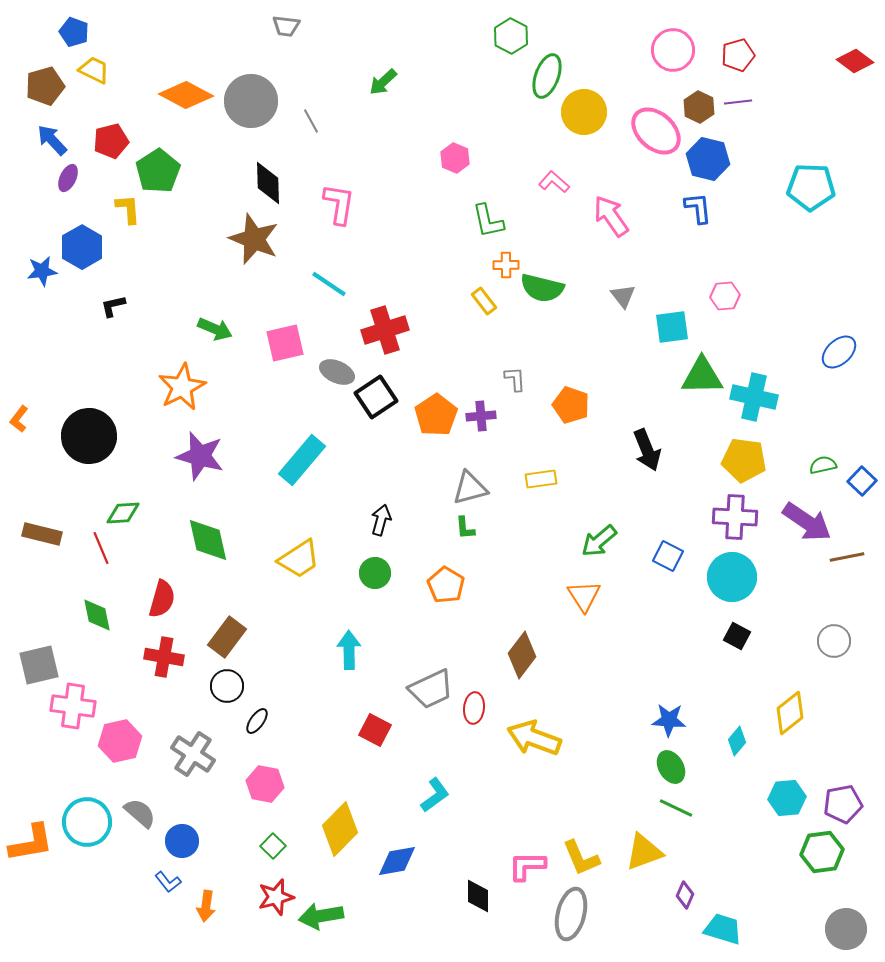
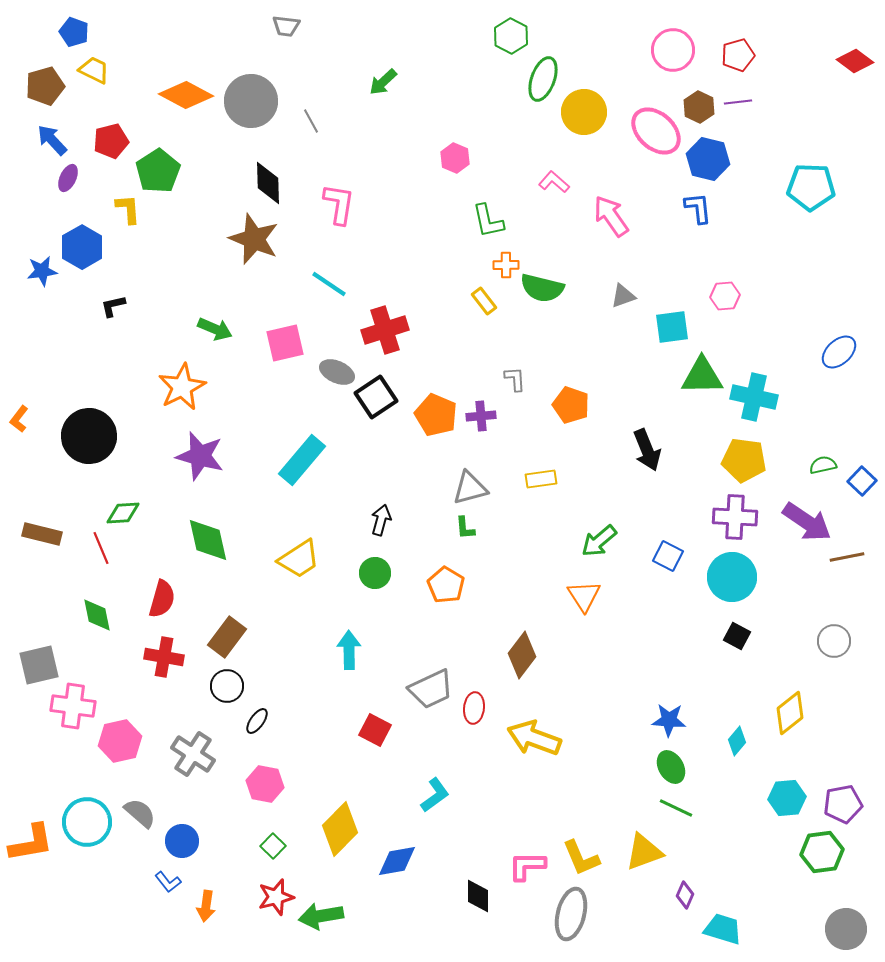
green ellipse at (547, 76): moved 4 px left, 3 px down
gray triangle at (623, 296): rotated 48 degrees clockwise
orange pentagon at (436, 415): rotated 15 degrees counterclockwise
